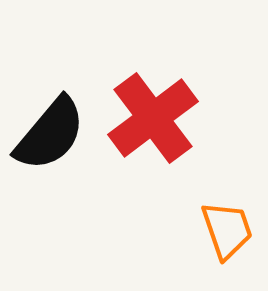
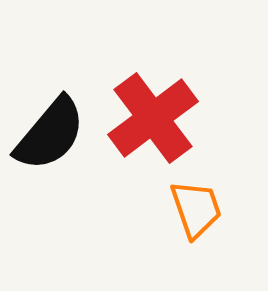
orange trapezoid: moved 31 px left, 21 px up
